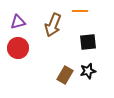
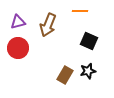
brown arrow: moved 5 px left
black square: moved 1 px right, 1 px up; rotated 30 degrees clockwise
